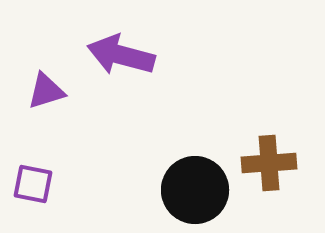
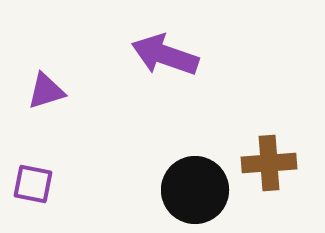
purple arrow: moved 44 px right; rotated 4 degrees clockwise
